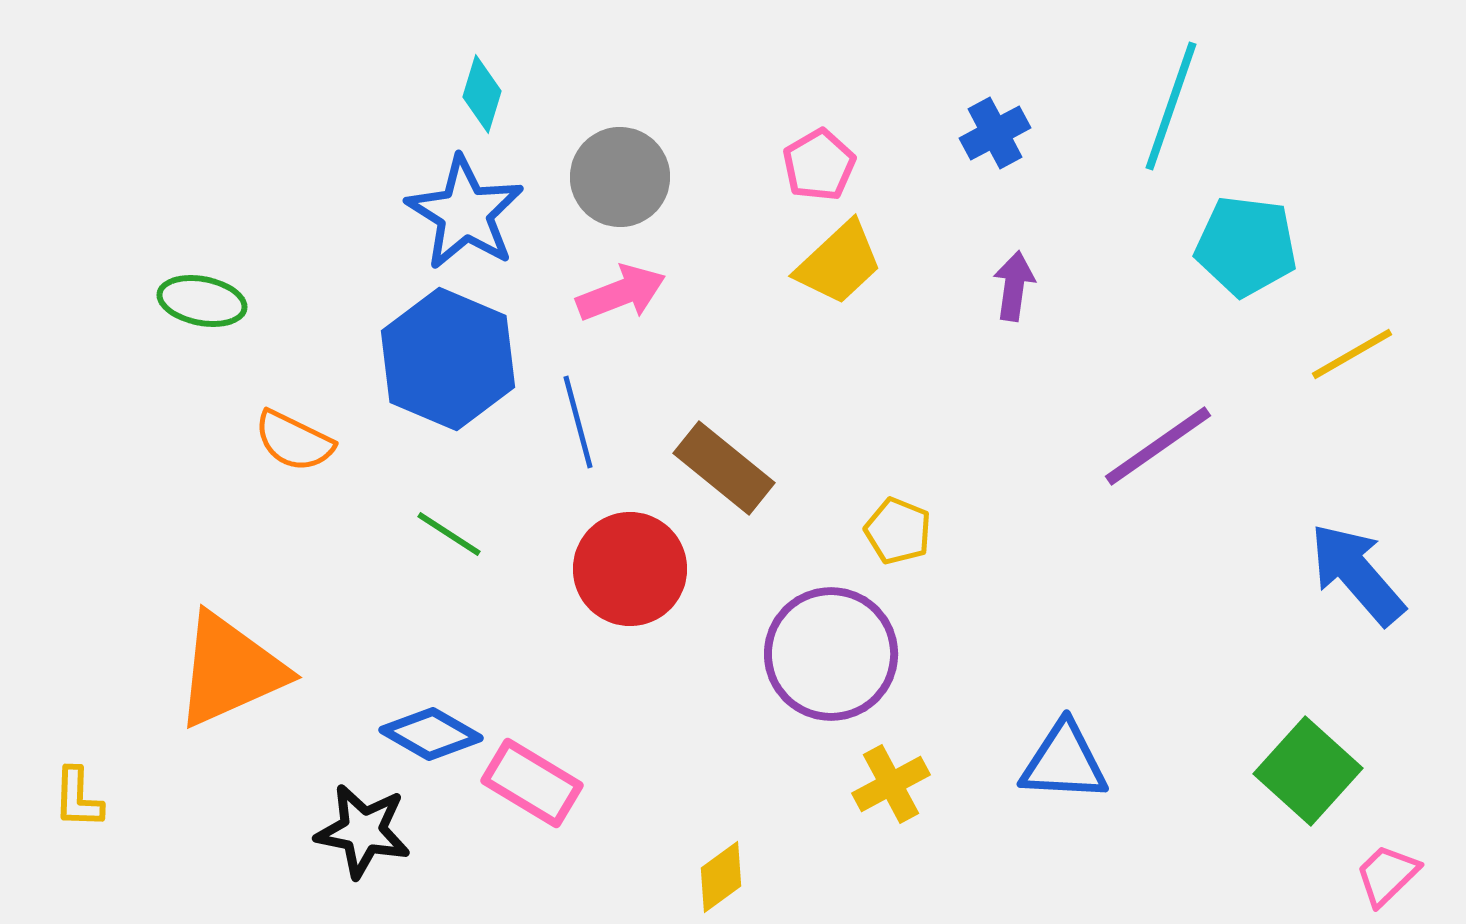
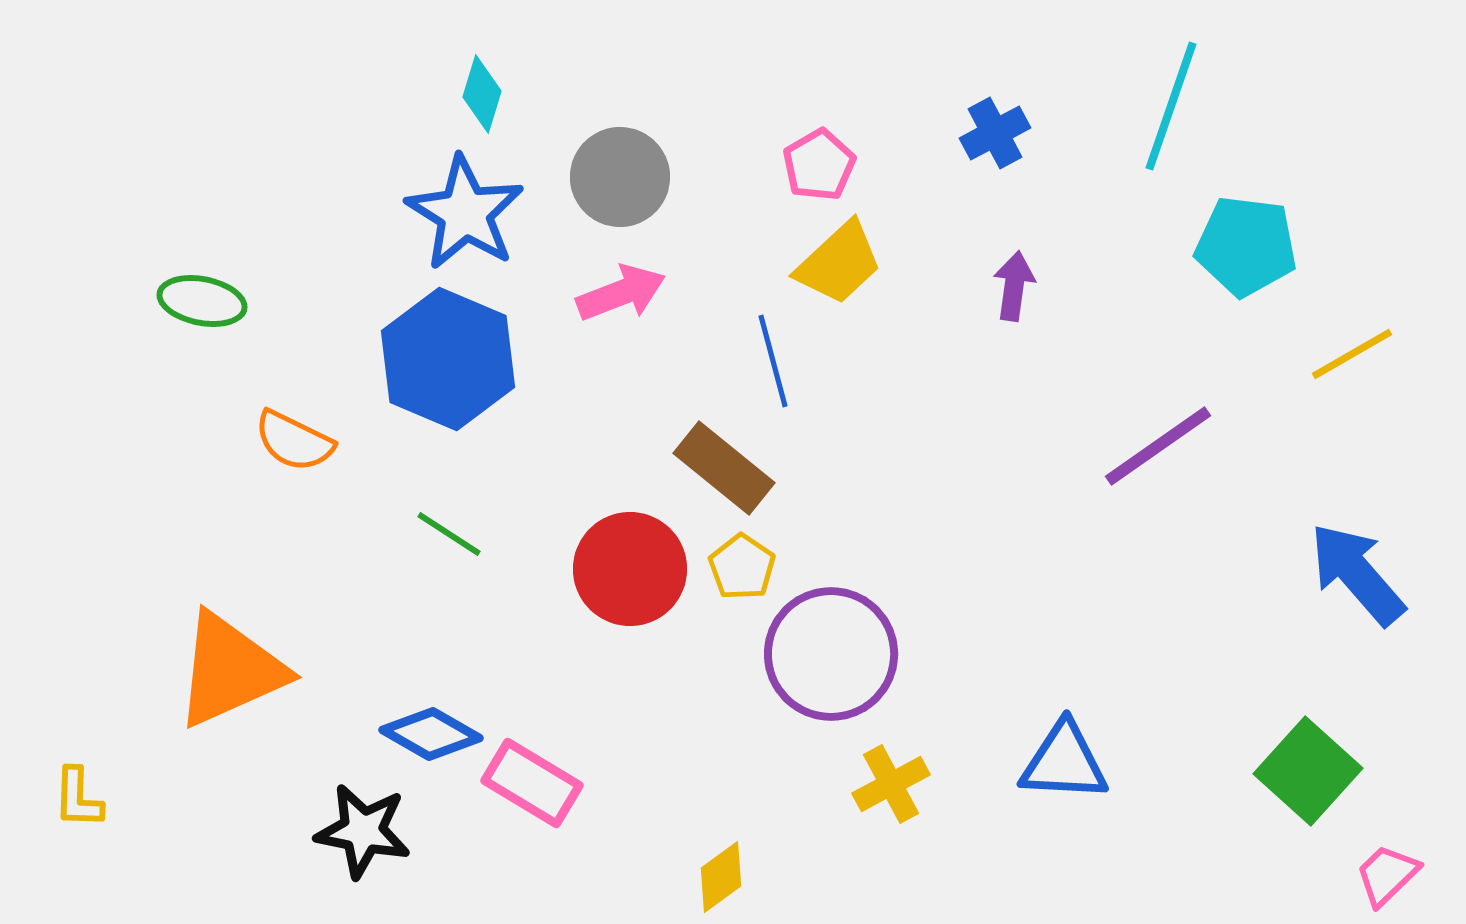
blue line: moved 195 px right, 61 px up
yellow pentagon: moved 156 px left, 36 px down; rotated 12 degrees clockwise
